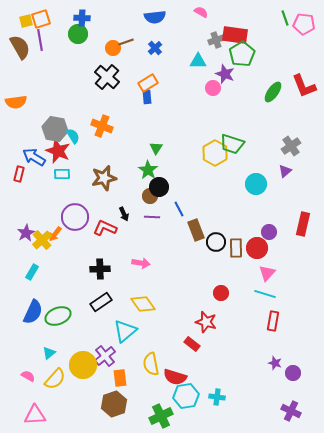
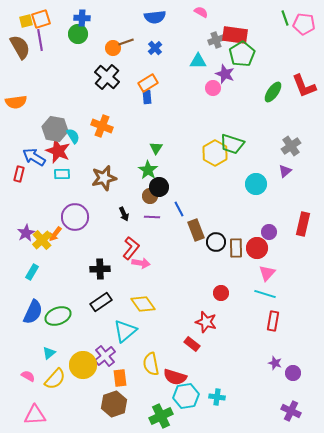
red L-shape at (105, 228): moved 26 px right, 20 px down; rotated 105 degrees clockwise
